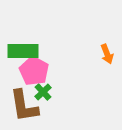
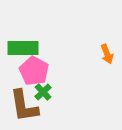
green rectangle: moved 3 px up
